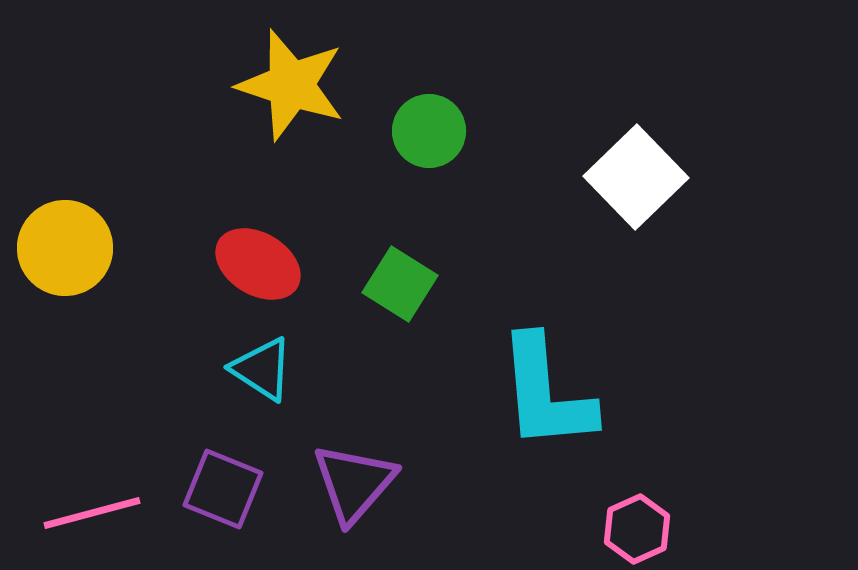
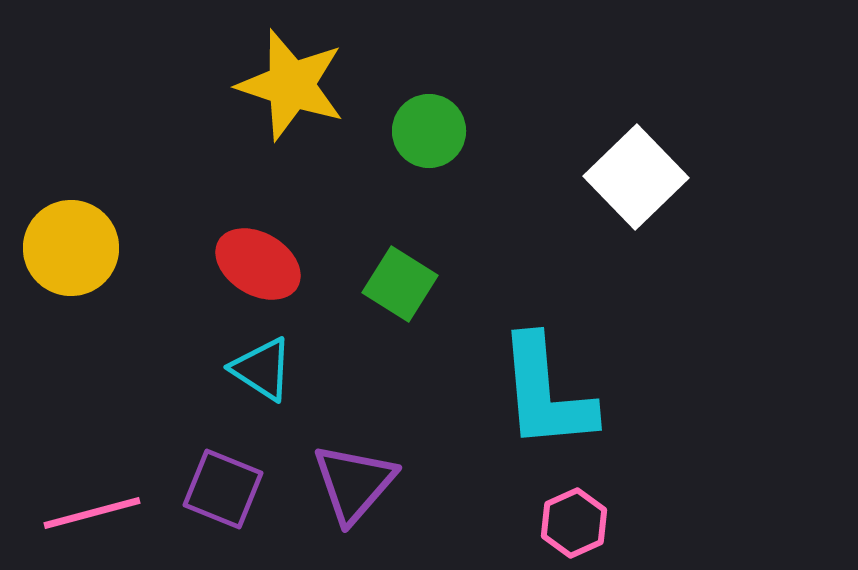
yellow circle: moved 6 px right
pink hexagon: moved 63 px left, 6 px up
